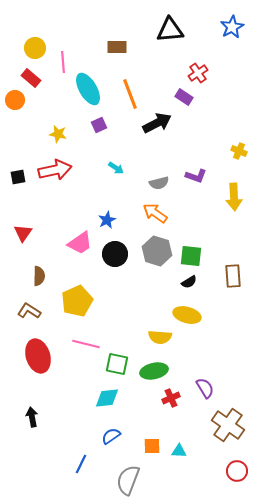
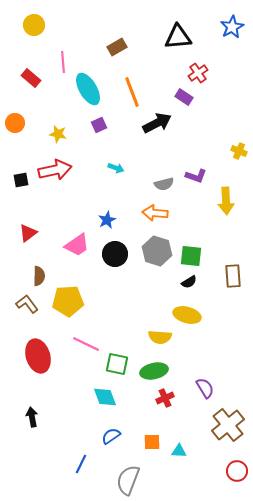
black triangle at (170, 30): moved 8 px right, 7 px down
brown rectangle at (117, 47): rotated 30 degrees counterclockwise
yellow circle at (35, 48): moved 1 px left, 23 px up
orange line at (130, 94): moved 2 px right, 2 px up
orange circle at (15, 100): moved 23 px down
cyan arrow at (116, 168): rotated 14 degrees counterclockwise
black square at (18, 177): moved 3 px right, 3 px down
gray semicircle at (159, 183): moved 5 px right, 1 px down
yellow arrow at (234, 197): moved 8 px left, 4 px down
orange arrow at (155, 213): rotated 30 degrees counterclockwise
red triangle at (23, 233): moved 5 px right; rotated 18 degrees clockwise
pink trapezoid at (80, 243): moved 3 px left, 2 px down
yellow pentagon at (77, 301): moved 9 px left; rotated 20 degrees clockwise
brown L-shape at (29, 311): moved 2 px left, 7 px up; rotated 20 degrees clockwise
pink line at (86, 344): rotated 12 degrees clockwise
cyan diamond at (107, 398): moved 2 px left, 1 px up; rotated 75 degrees clockwise
red cross at (171, 398): moved 6 px left
brown cross at (228, 425): rotated 16 degrees clockwise
orange square at (152, 446): moved 4 px up
